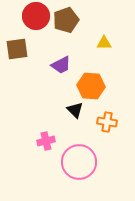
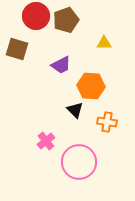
brown square: rotated 25 degrees clockwise
pink cross: rotated 24 degrees counterclockwise
